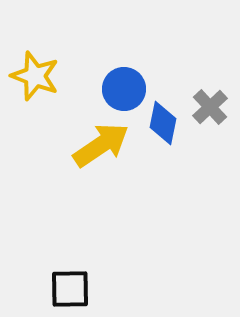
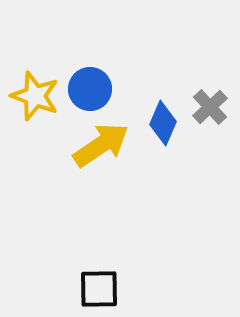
yellow star: moved 20 px down
blue circle: moved 34 px left
blue diamond: rotated 12 degrees clockwise
black square: moved 29 px right
